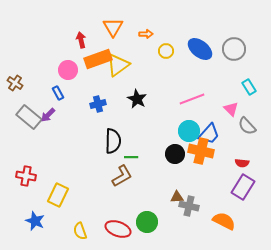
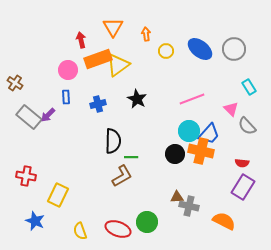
orange arrow: rotated 96 degrees counterclockwise
blue rectangle: moved 8 px right, 4 px down; rotated 24 degrees clockwise
